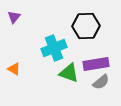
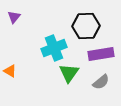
purple rectangle: moved 5 px right, 10 px up
orange triangle: moved 4 px left, 2 px down
green triangle: rotated 45 degrees clockwise
